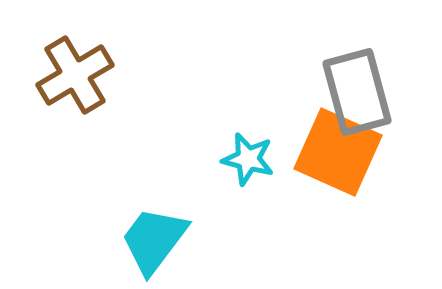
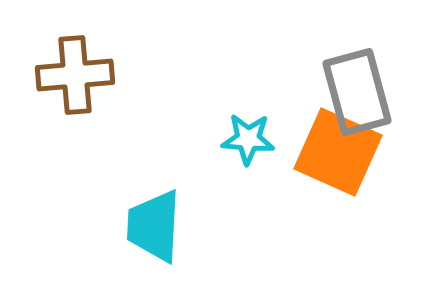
brown cross: rotated 26 degrees clockwise
cyan star: moved 20 px up; rotated 10 degrees counterclockwise
cyan trapezoid: moved 14 px up; rotated 34 degrees counterclockwise
